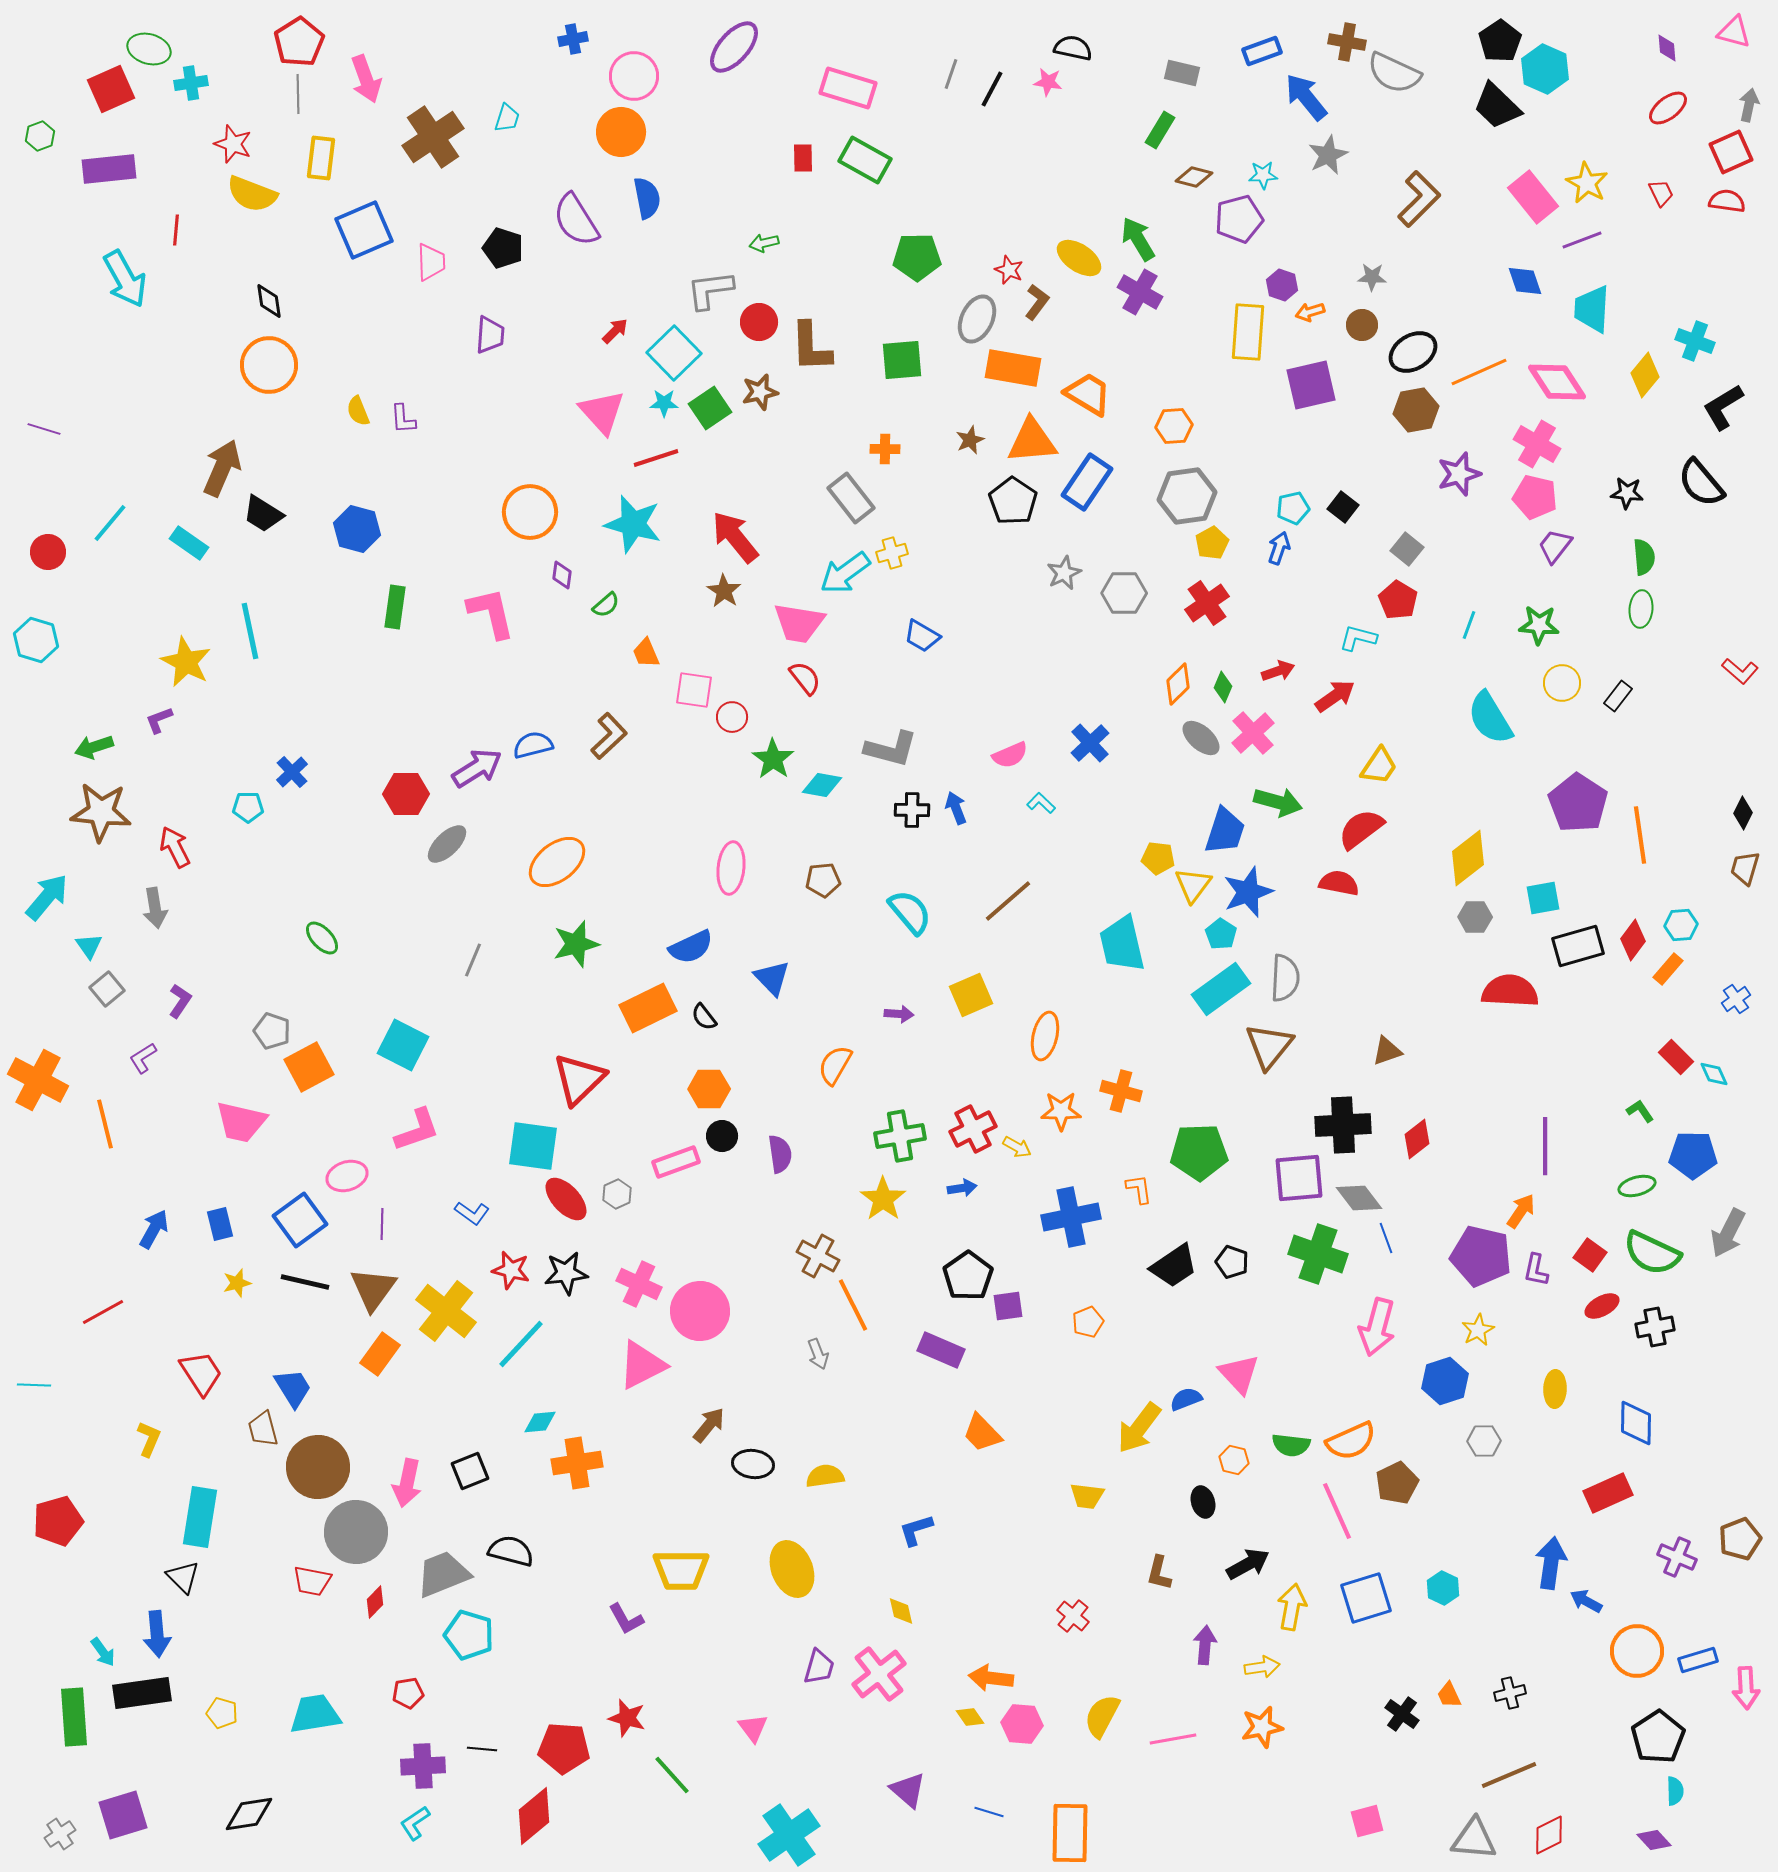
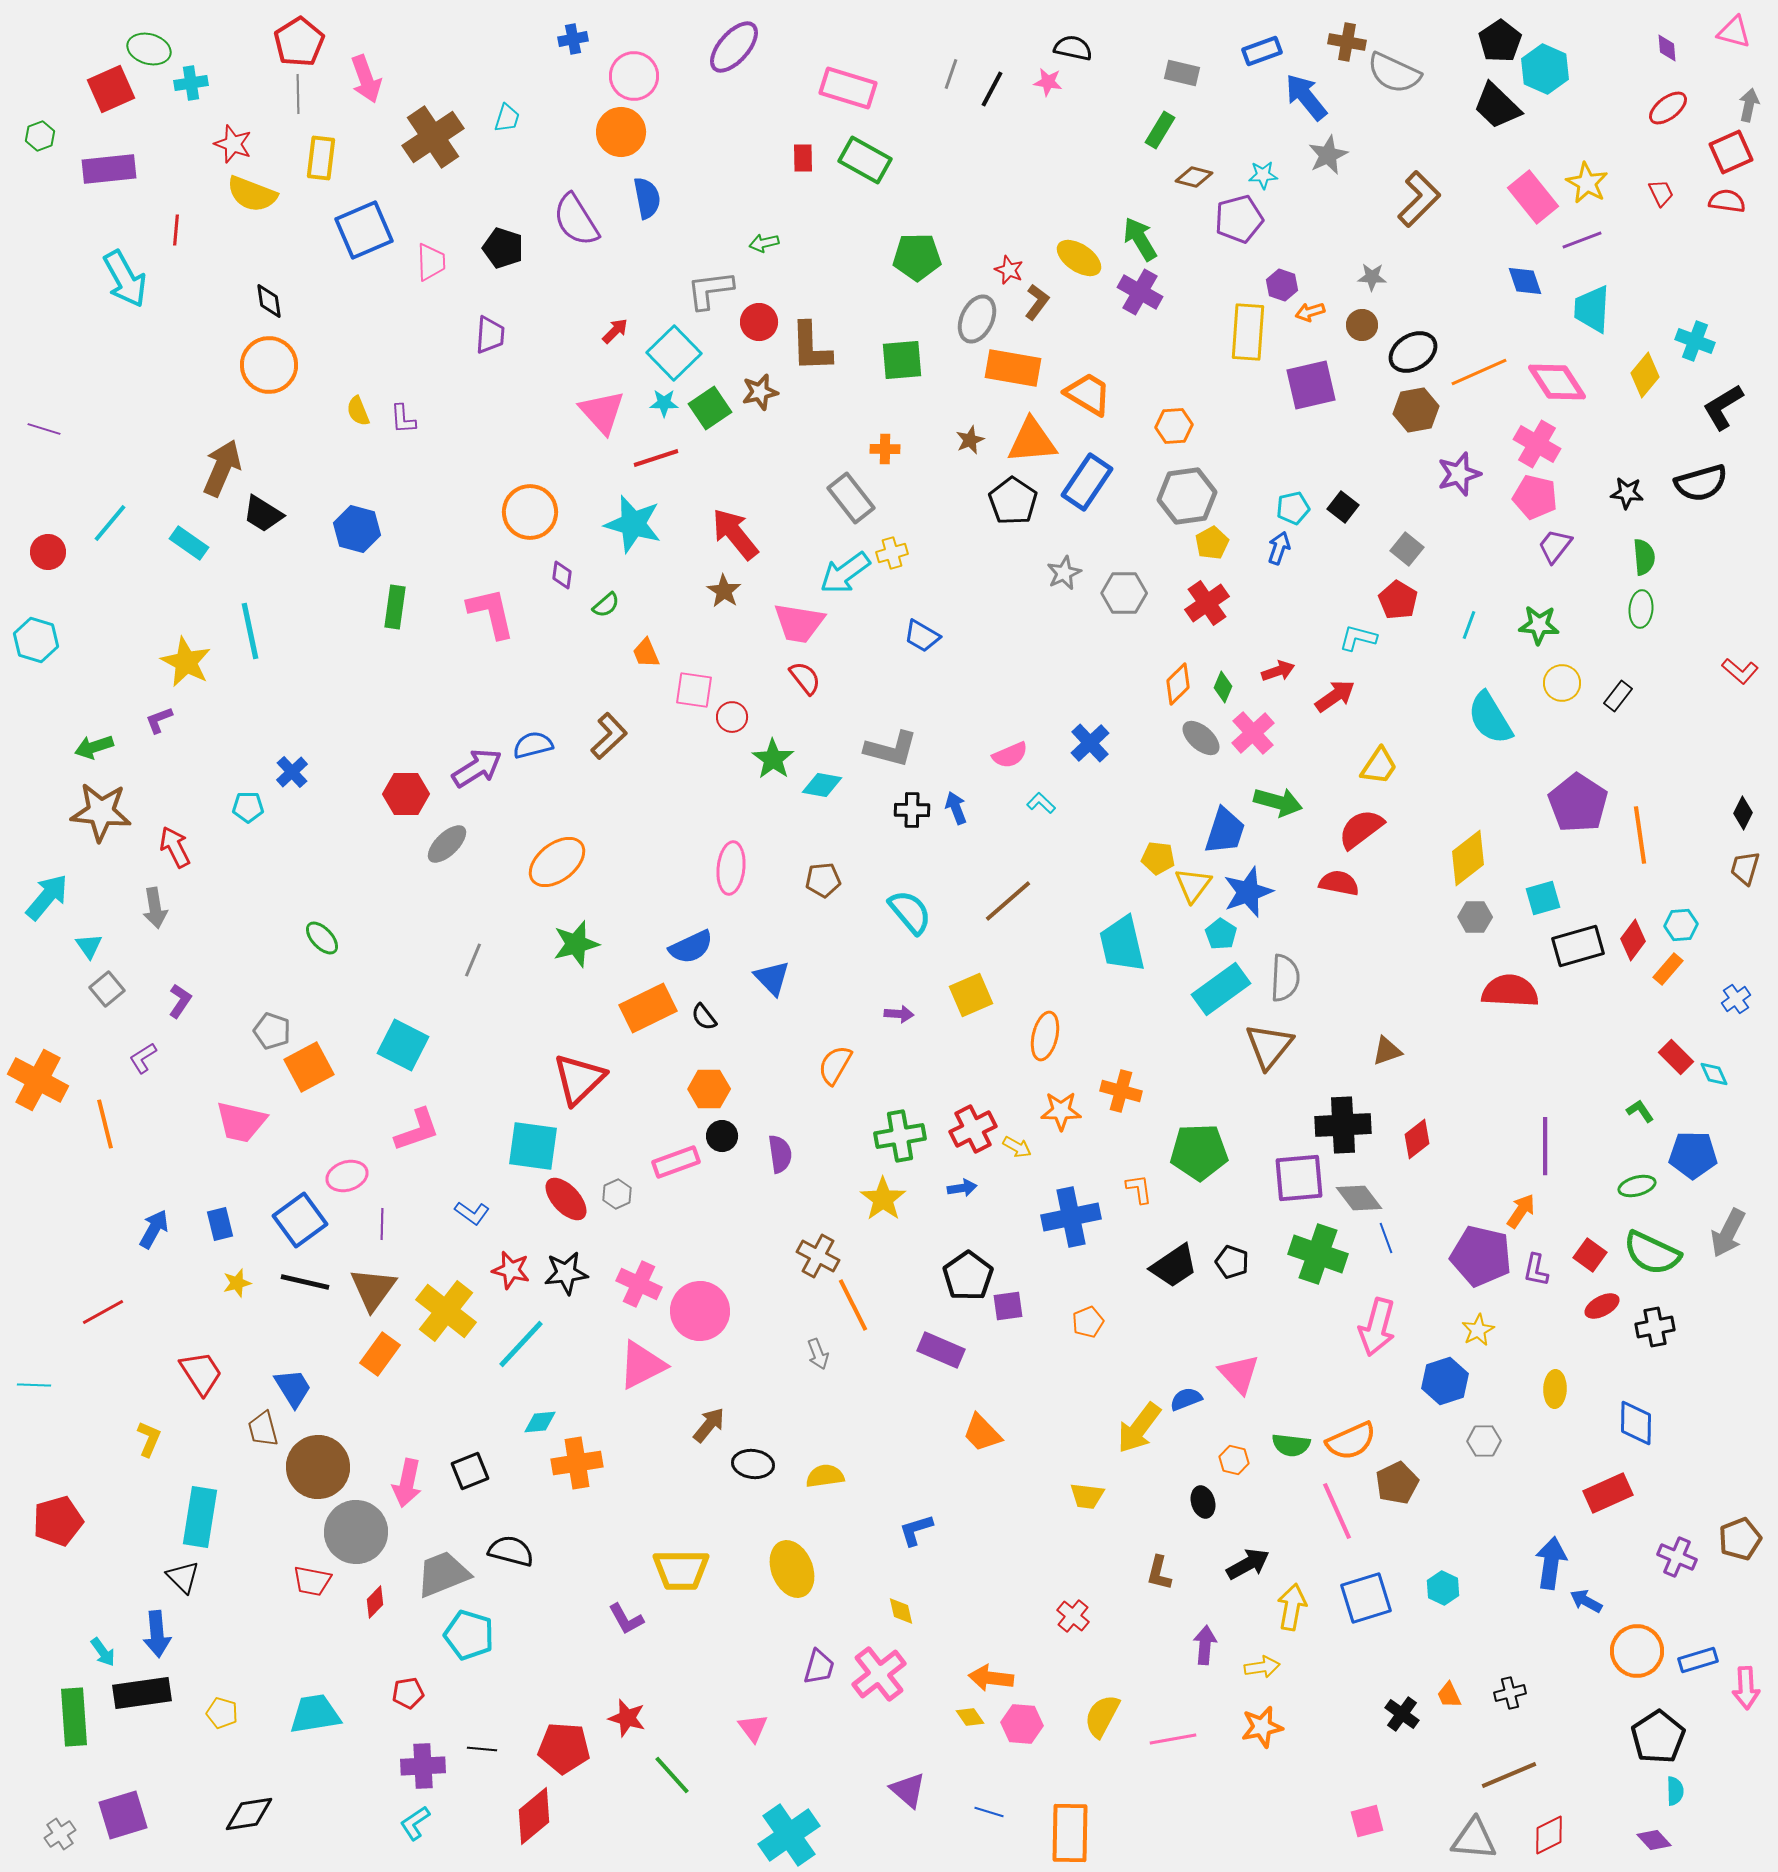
green arrow at (1138, 239): moved 2 px right
black semicircle at (1701, 483): rotated 66 degrees counterclockwise
red arrow at (735, 537): moved 3 px up
cyan square at (1543, 898): rotated 6 degrees counterclockwise
